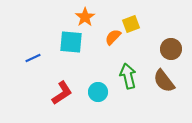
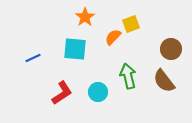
cyan square: moved 4 px right, 7 px down
